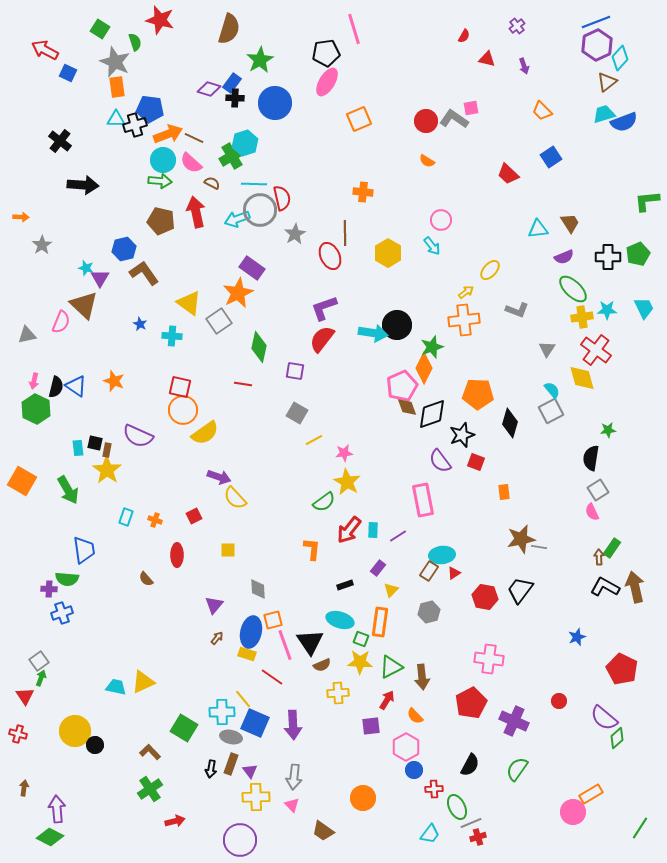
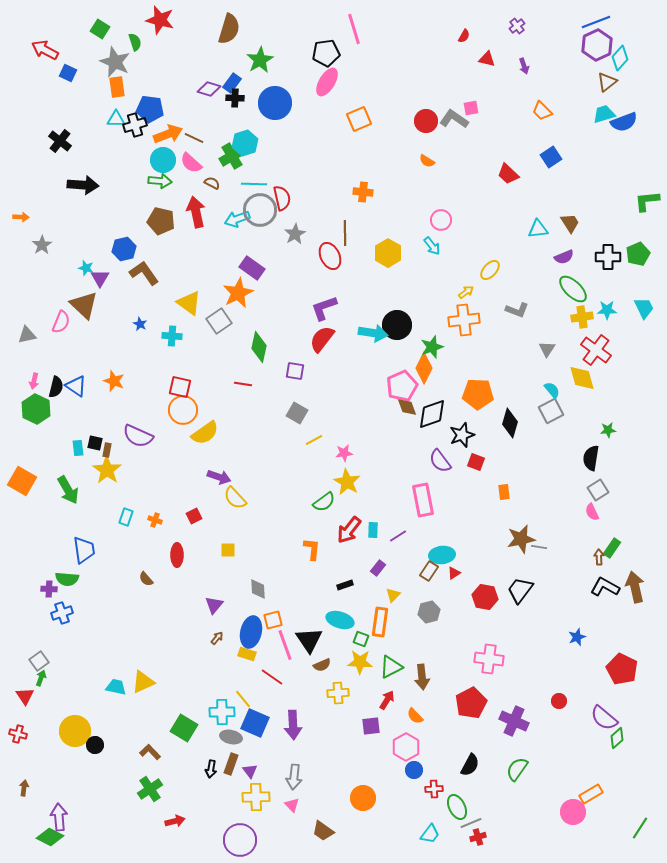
yellow triangle at (391, 590): moved 2 px right, 5 px down
black triangle at (310, 642): moved 1 px left, 2 px up
purple arrow at (57, 809): moved 2 px right, 8 px down
